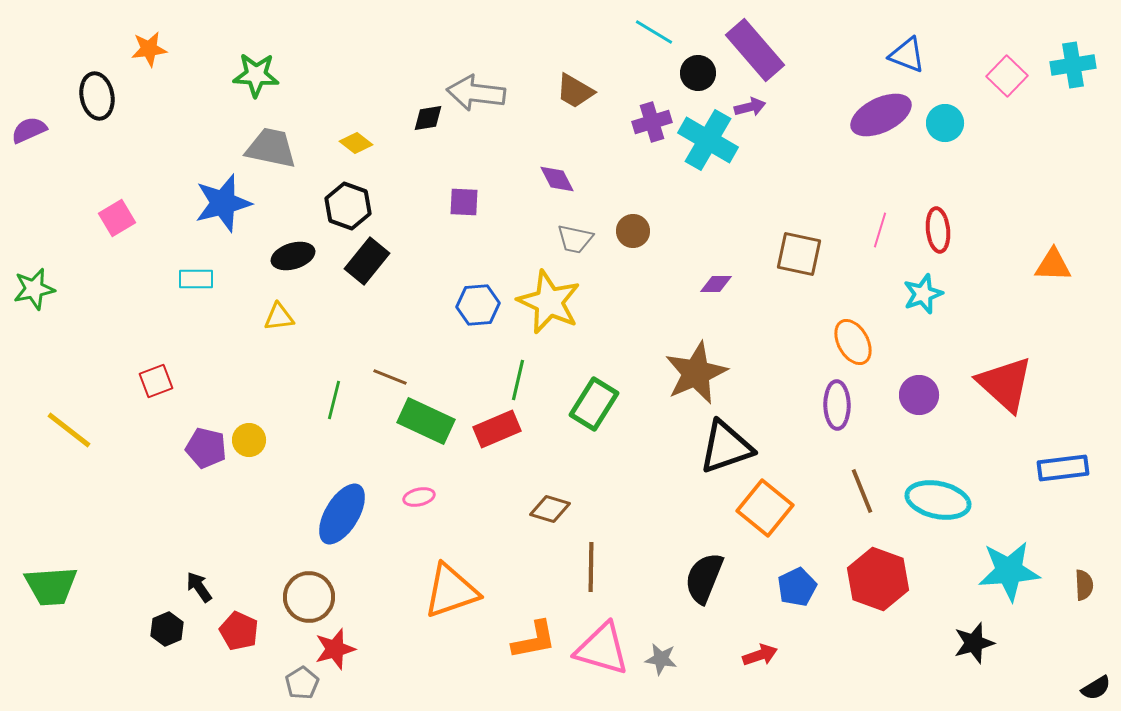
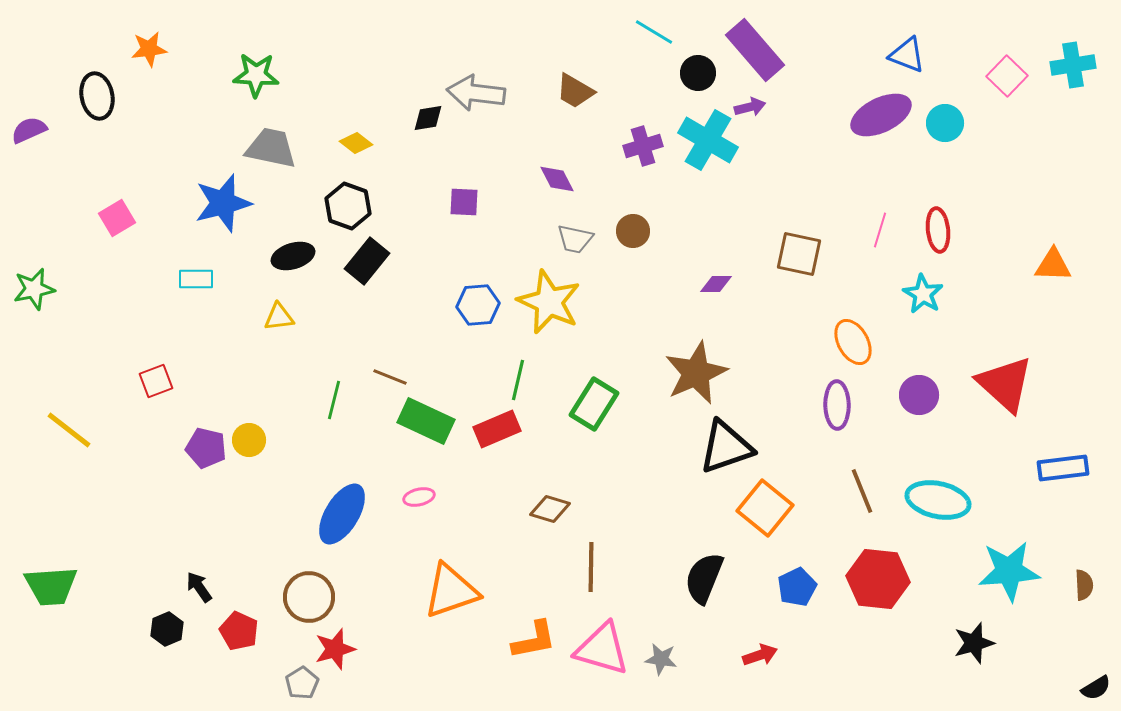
purple cross at (652, 122): moved 9 px left, 24 px down
cyan star at (923, 294): rotated 21 degrees counterclockwise
red hexagon at (878, 579): rotated 14 degrees counterclockwise
